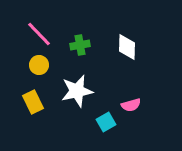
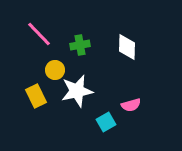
yellow circle: moved 16 px right, 5 px down
yellow rectangle: moved 3 px right, 6 px up
